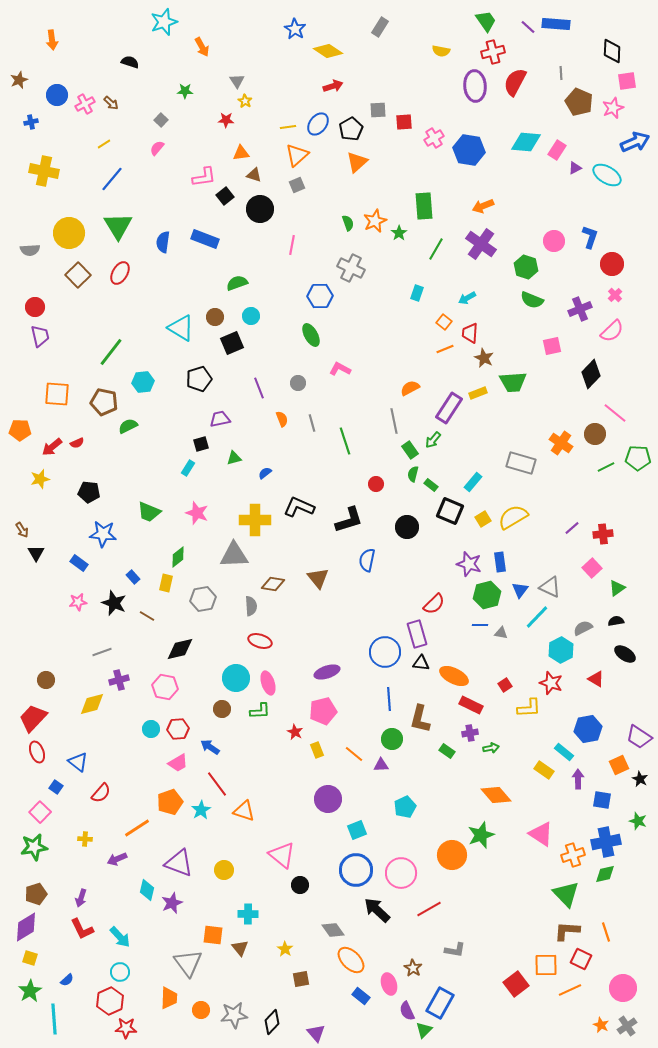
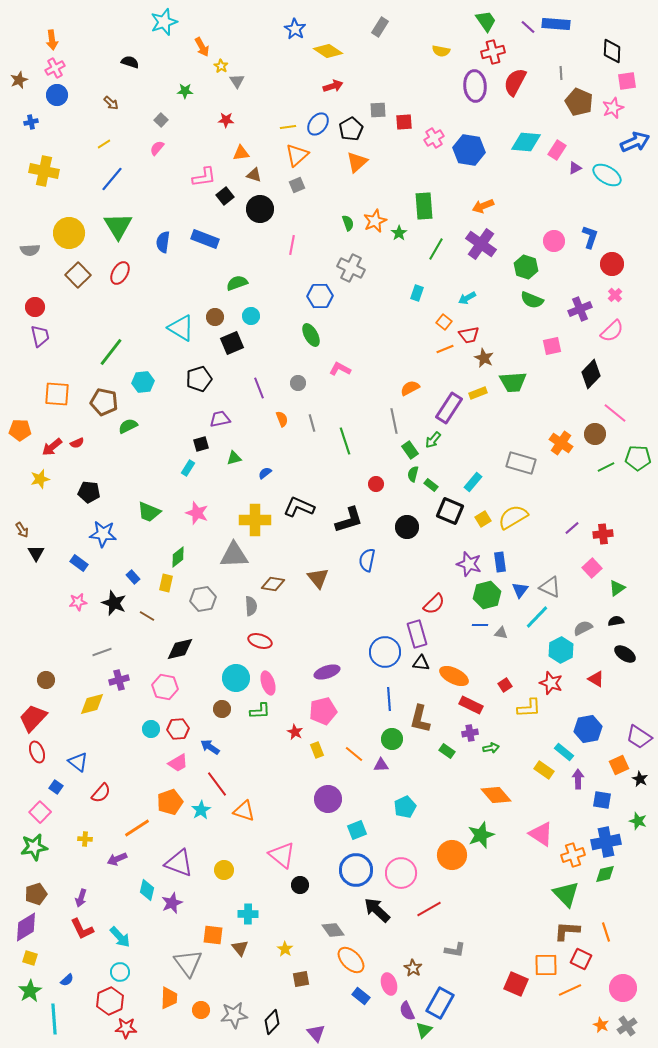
yellow star at (245, 101): moved 24 px left, 35 px up
pink cross at (85, 104): moved 30 px left, 36 px up
red trapezoid at (470, 333): moved 1 px left, 2 px down; rotated 105 degrees counterclockwise
red square at (516, 984): rotated 30 degrees counterclockwise
